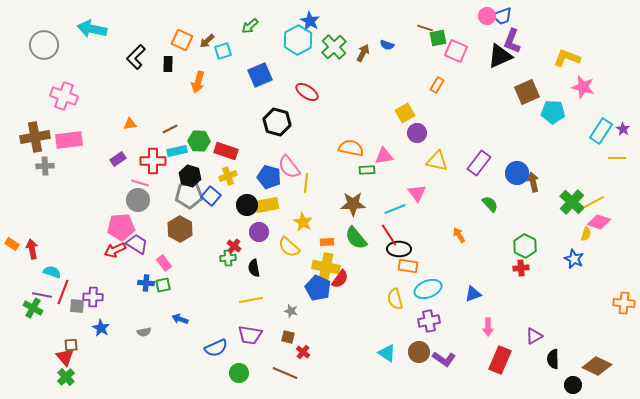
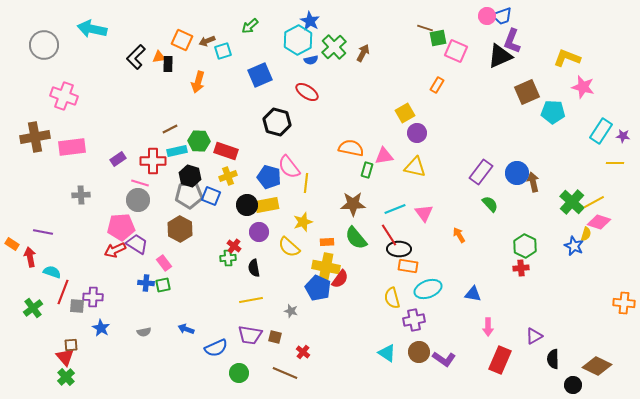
brown arrow at (207, 41): rotated 21 degrees clockwise
blue semicircle at (387, 45): moved 76 px left, 15 px down; rotated 32 degrees counterclockwise
orange triangle at (130, 124): moved 29 px right, 67 px up
purple star at (623, 129): moved 7 px down; rotated 24 degrees counterclockwise
pink rectangle at (69, 140): moved 3 px right, 7 px down
yellow line at (617, 158): moved 2 px left, 5 px down
yellow triangle at (437, 161): moved 22 px left, 6 px down
purple rectangle at (479, 163): moved 2 px right, 9 px down
gray cross at (45, 166): moved 36 px right, 29 px down
green rectangle at (367, 170): rotated 70 degrees counterclockwise
pink triangle at (417, 193): moved 7 px right, 20 px down
blue square at (211, 196): rotated 18 degrees counterclockwise
yellow star at (303, 222): rotated 24 degrees clockwise
red arrow at (32, 249): moved 2 px left, 8 px down
blue star at (574, 259): moved 13 px up
blue triangle at (473, 294): rotated 30 degrees clockwise
purple line at (42, 295): moved 1 px right, 63 px up
yellow semicircle at (395, 299): moved 3 px left, 1 px up
green cross at (33, 308): rotated 24 degrees clockwise
blue arrow at (180, 319): moved 6 px right, 10 px down
purple cross at (429, 321): moved 15 px left, 1 px up
brown square at (288, 337): moved 13 px left
